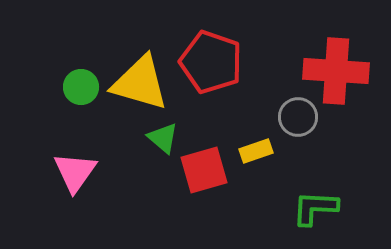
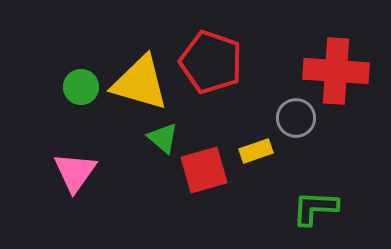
gray circle: moved 2 px left, 1 px down
